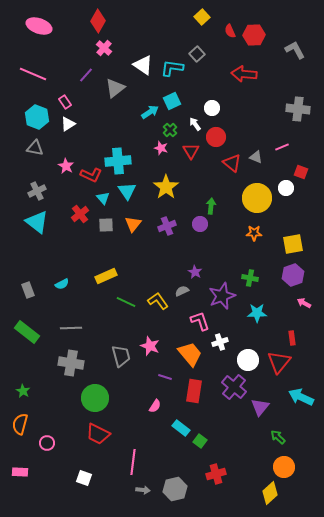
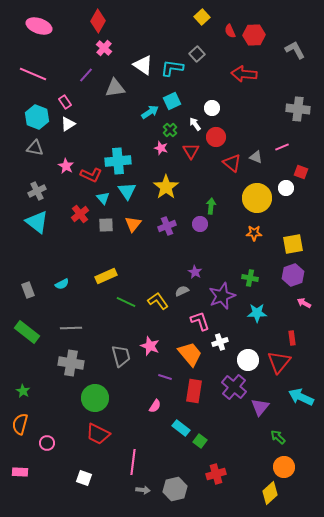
gray triangle at (115, 88): rotated 30 degrees clockwise
